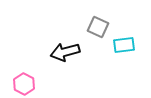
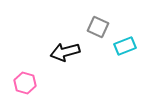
cyan rectangle: moved 1 px right, 1 px down; rotated 15 degrees counterclockwise
pink hexagon: moved 1 px right, 1 px up; rotated 10 degrees counterclockwise
